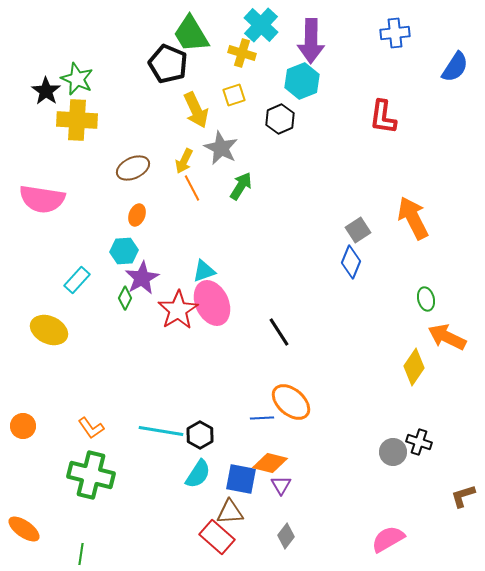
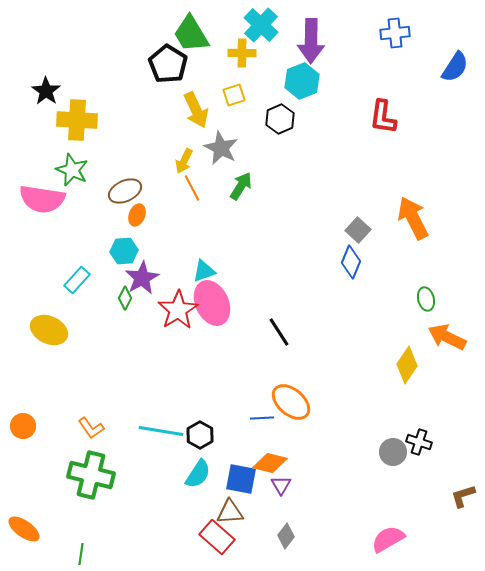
yellow cross at (242, 53): rotated 16 degrees counterclockwise
black pentagon at (168, 64): rotated 9 degrees clockwise
green star at (77, 79): moved 5 px left, 91 px down
brown ellipse at (133, 168): moved 8 px left, 23 px down
gray square at (358, 230): rotated 15 degrees counterclockwise
yellow diamond at (414, 367): moved 7 px left, 2 px up
